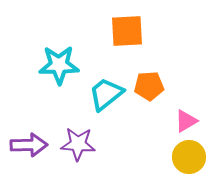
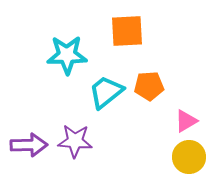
cyan star: moved 8 px right, 10 px up
cyan trapezoid: moved 2 px up
purple star: moved 3 px left, 3 px up
